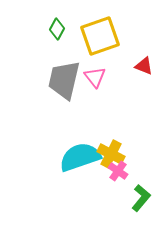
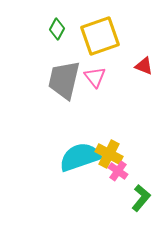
yellow cross: moved 2 px left
